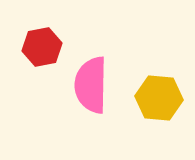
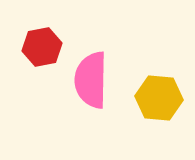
pink semicircle: moved 5 px up
